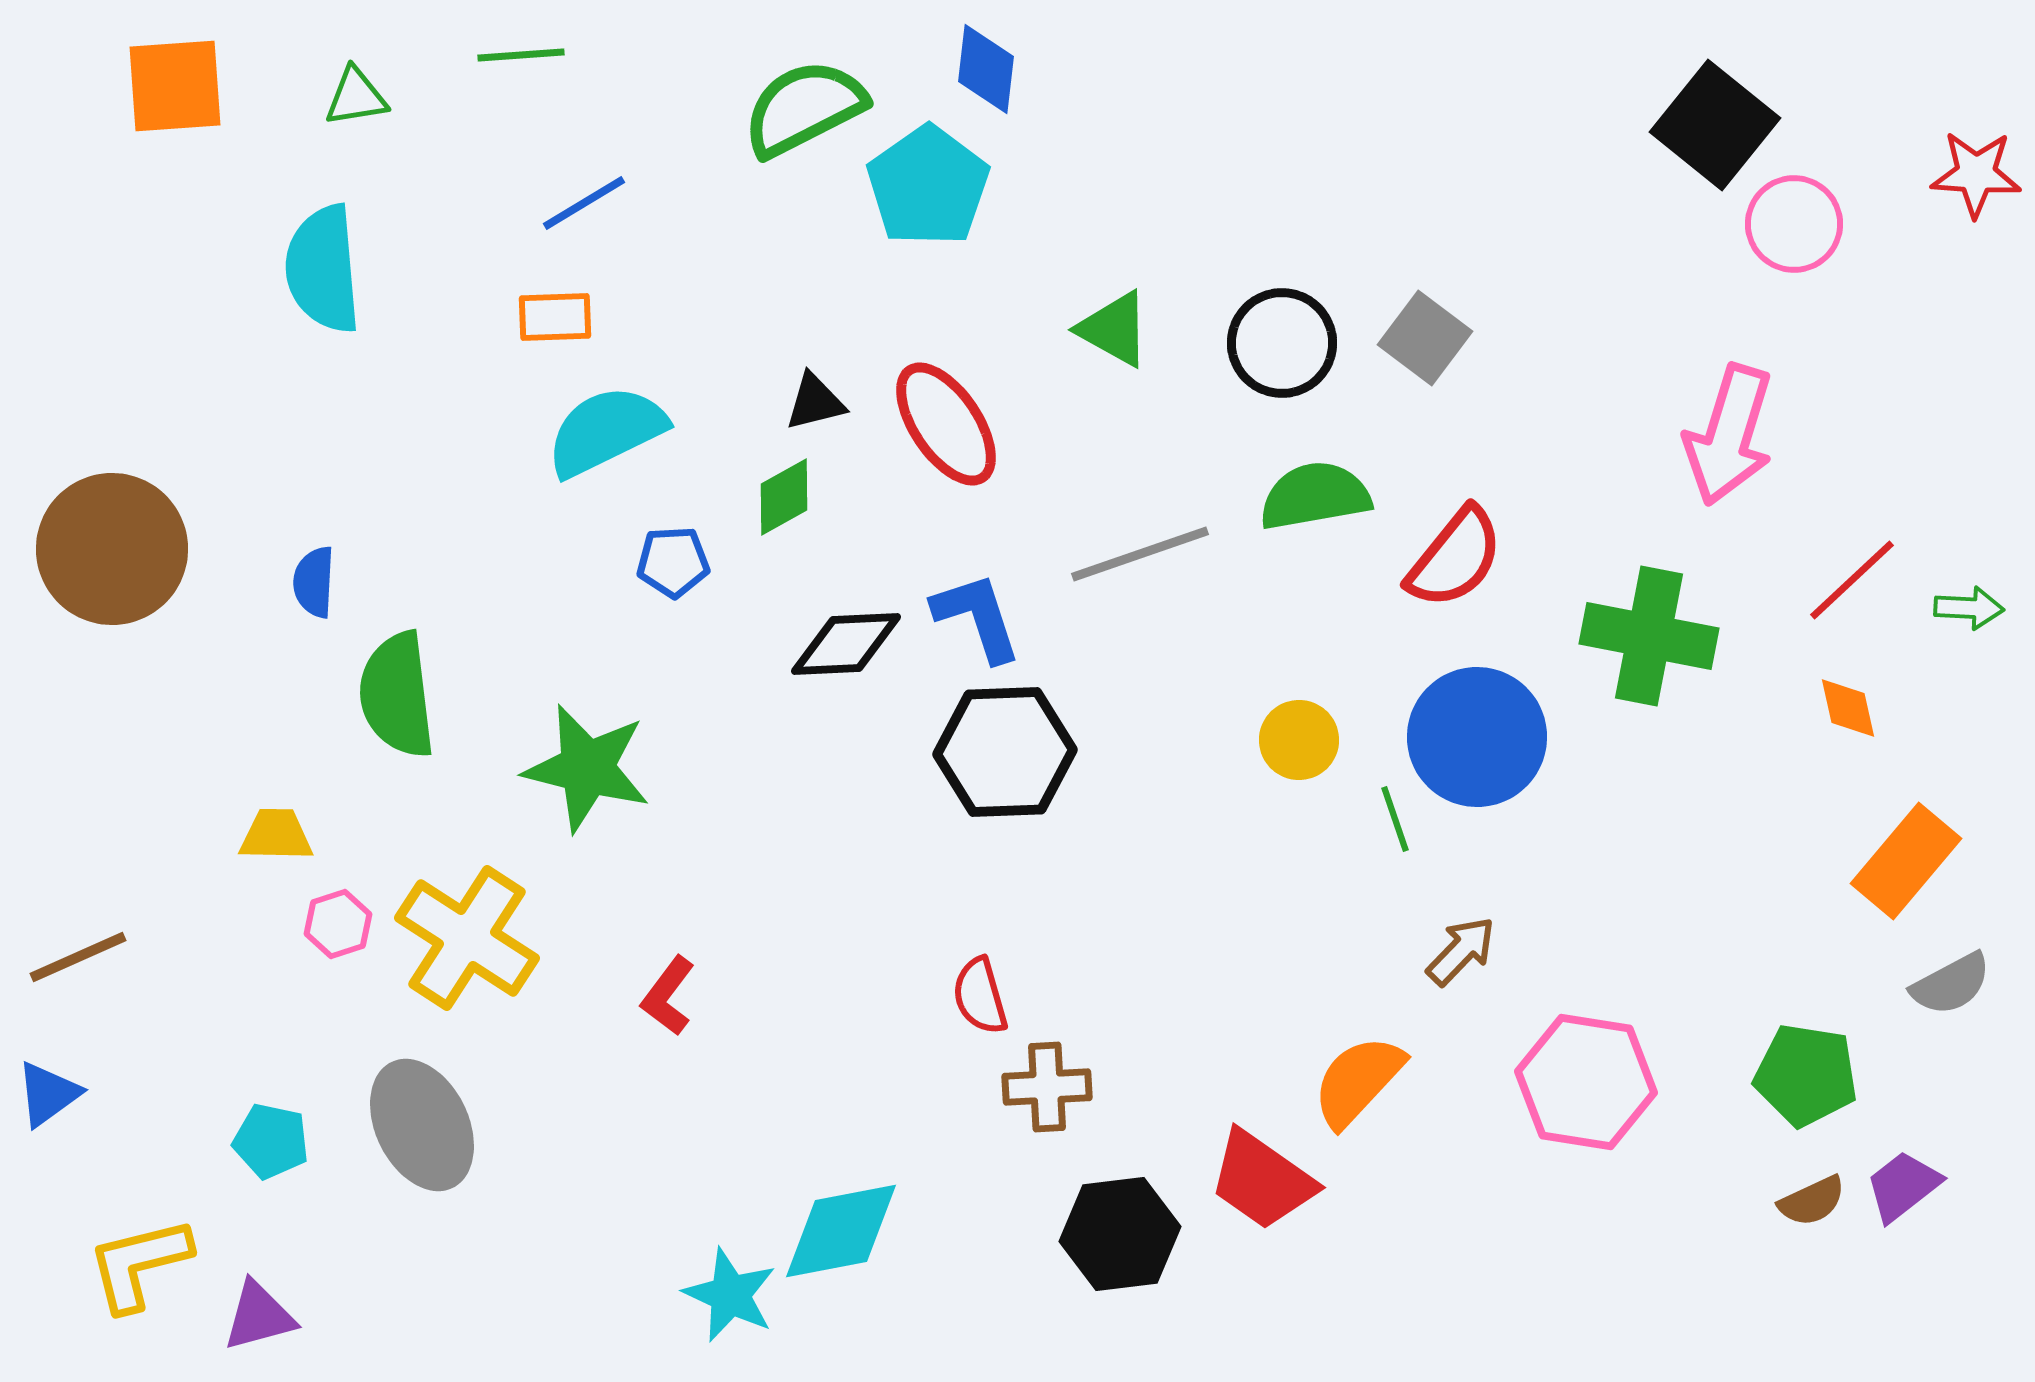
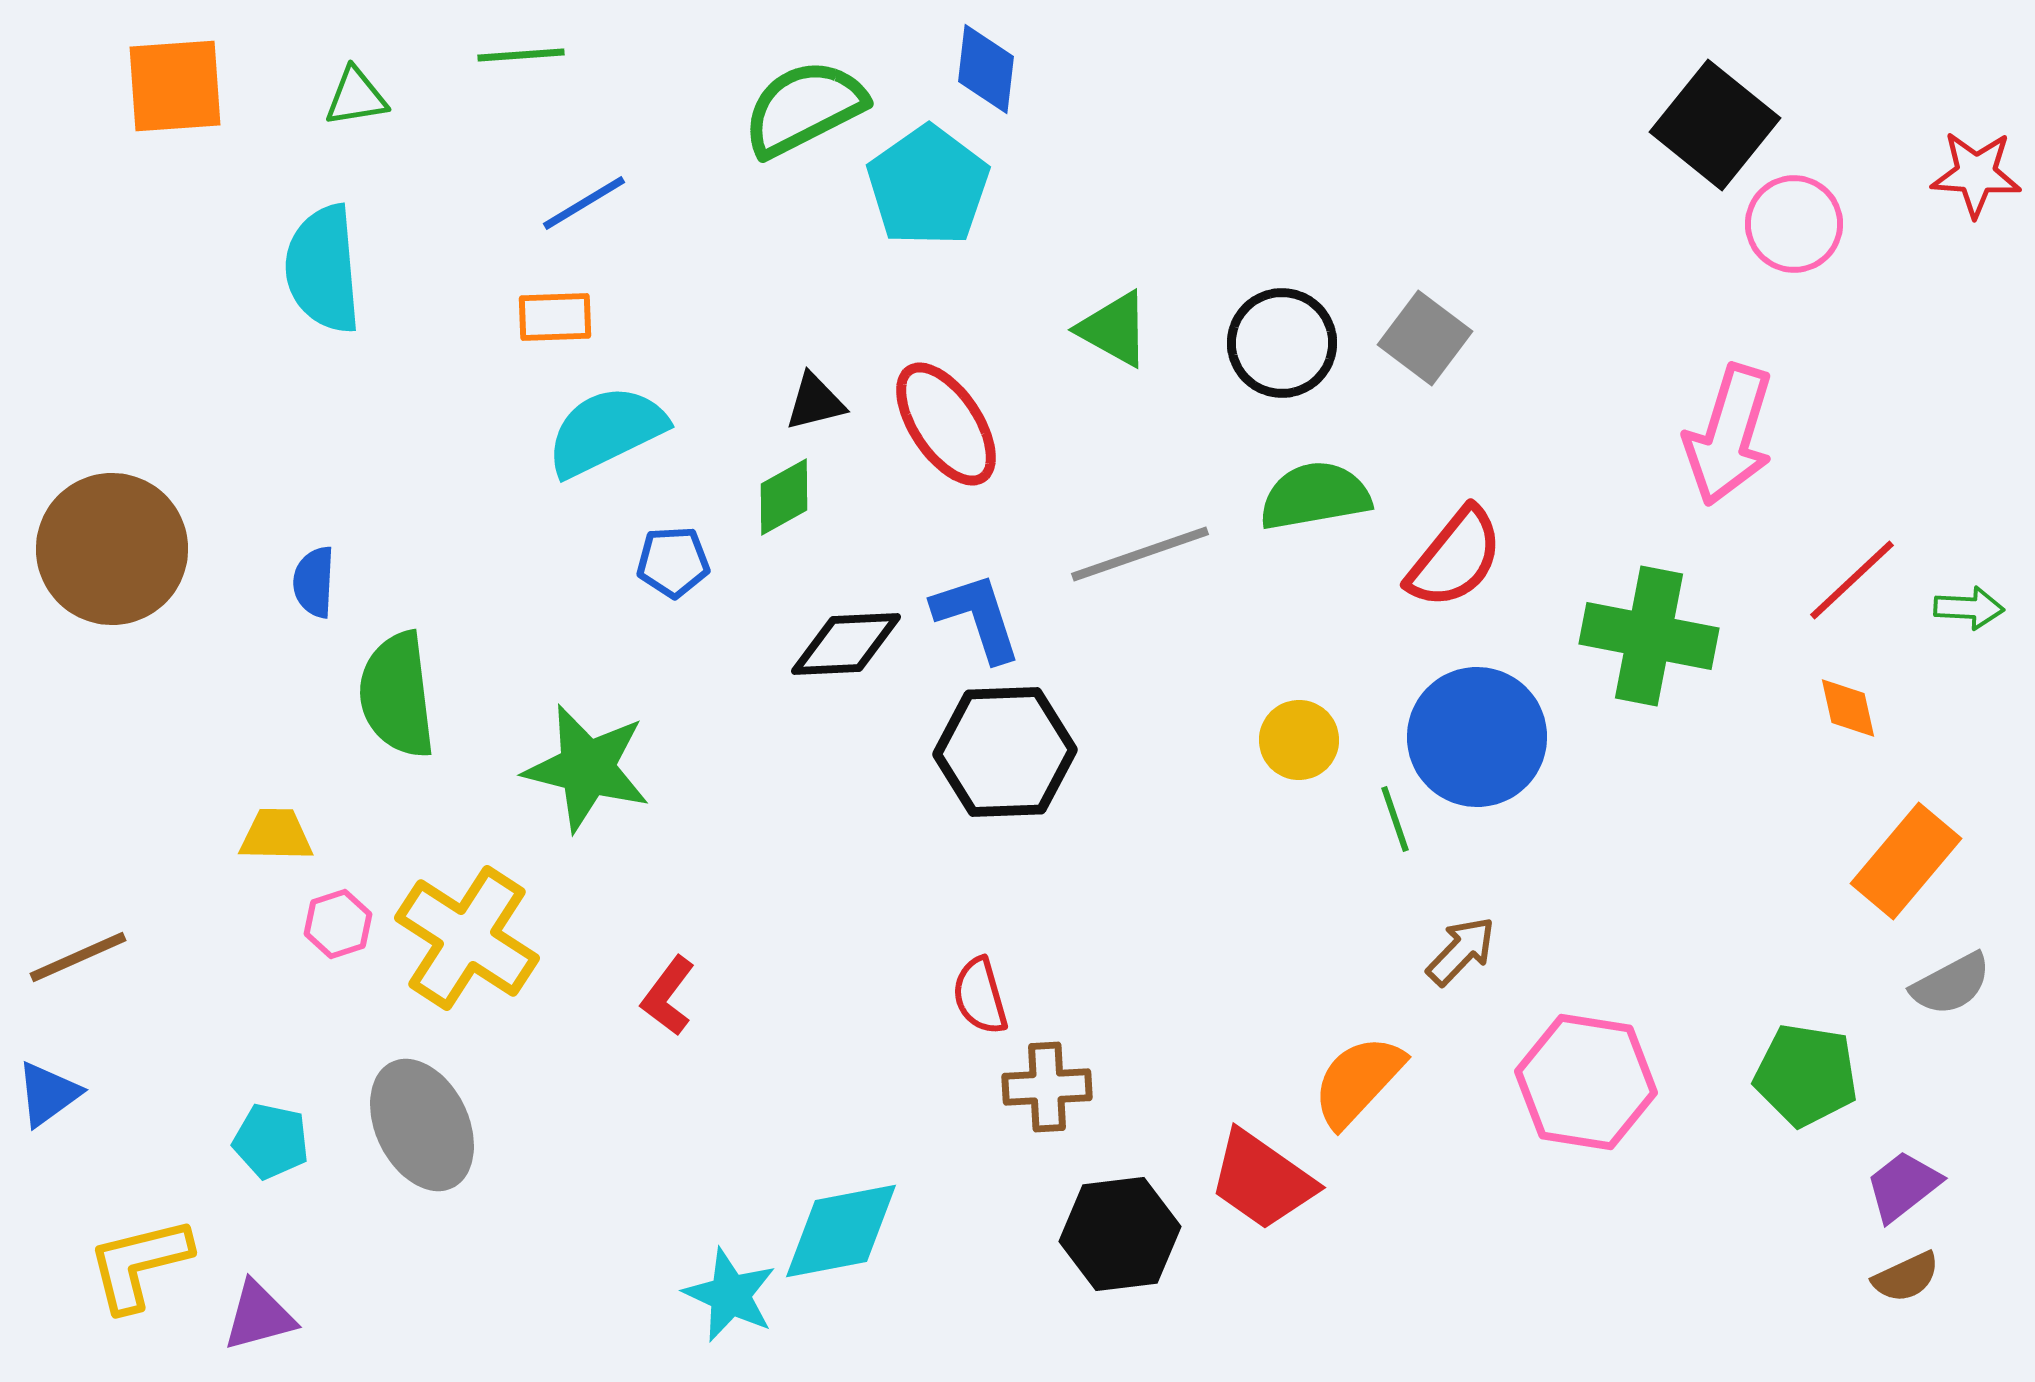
brown semicircle at (1812, 1201): moved 94 px right, 76 px down
